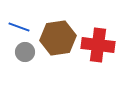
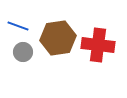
blue line: moved 1 px left, 1 px up
gray circle: moved 2 px left
